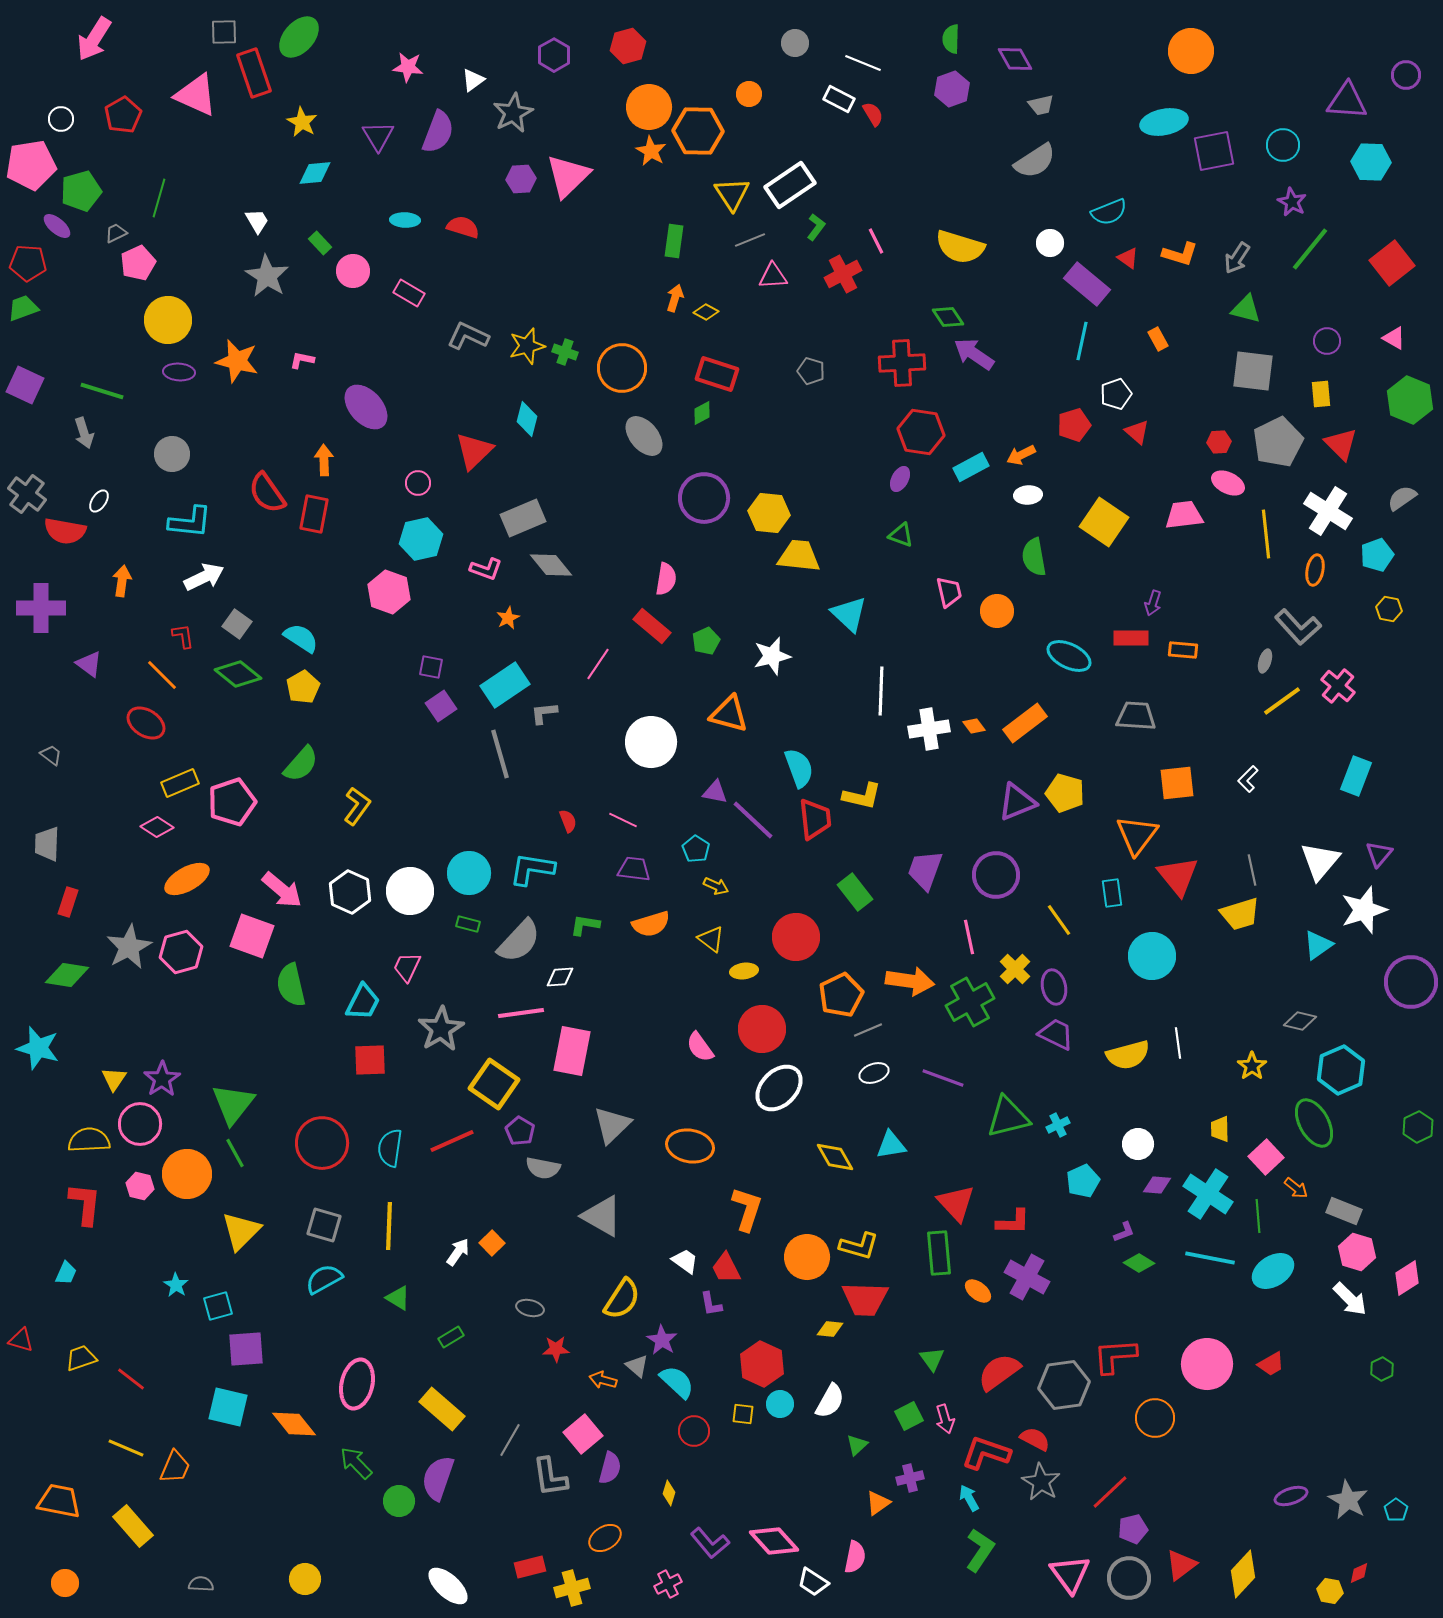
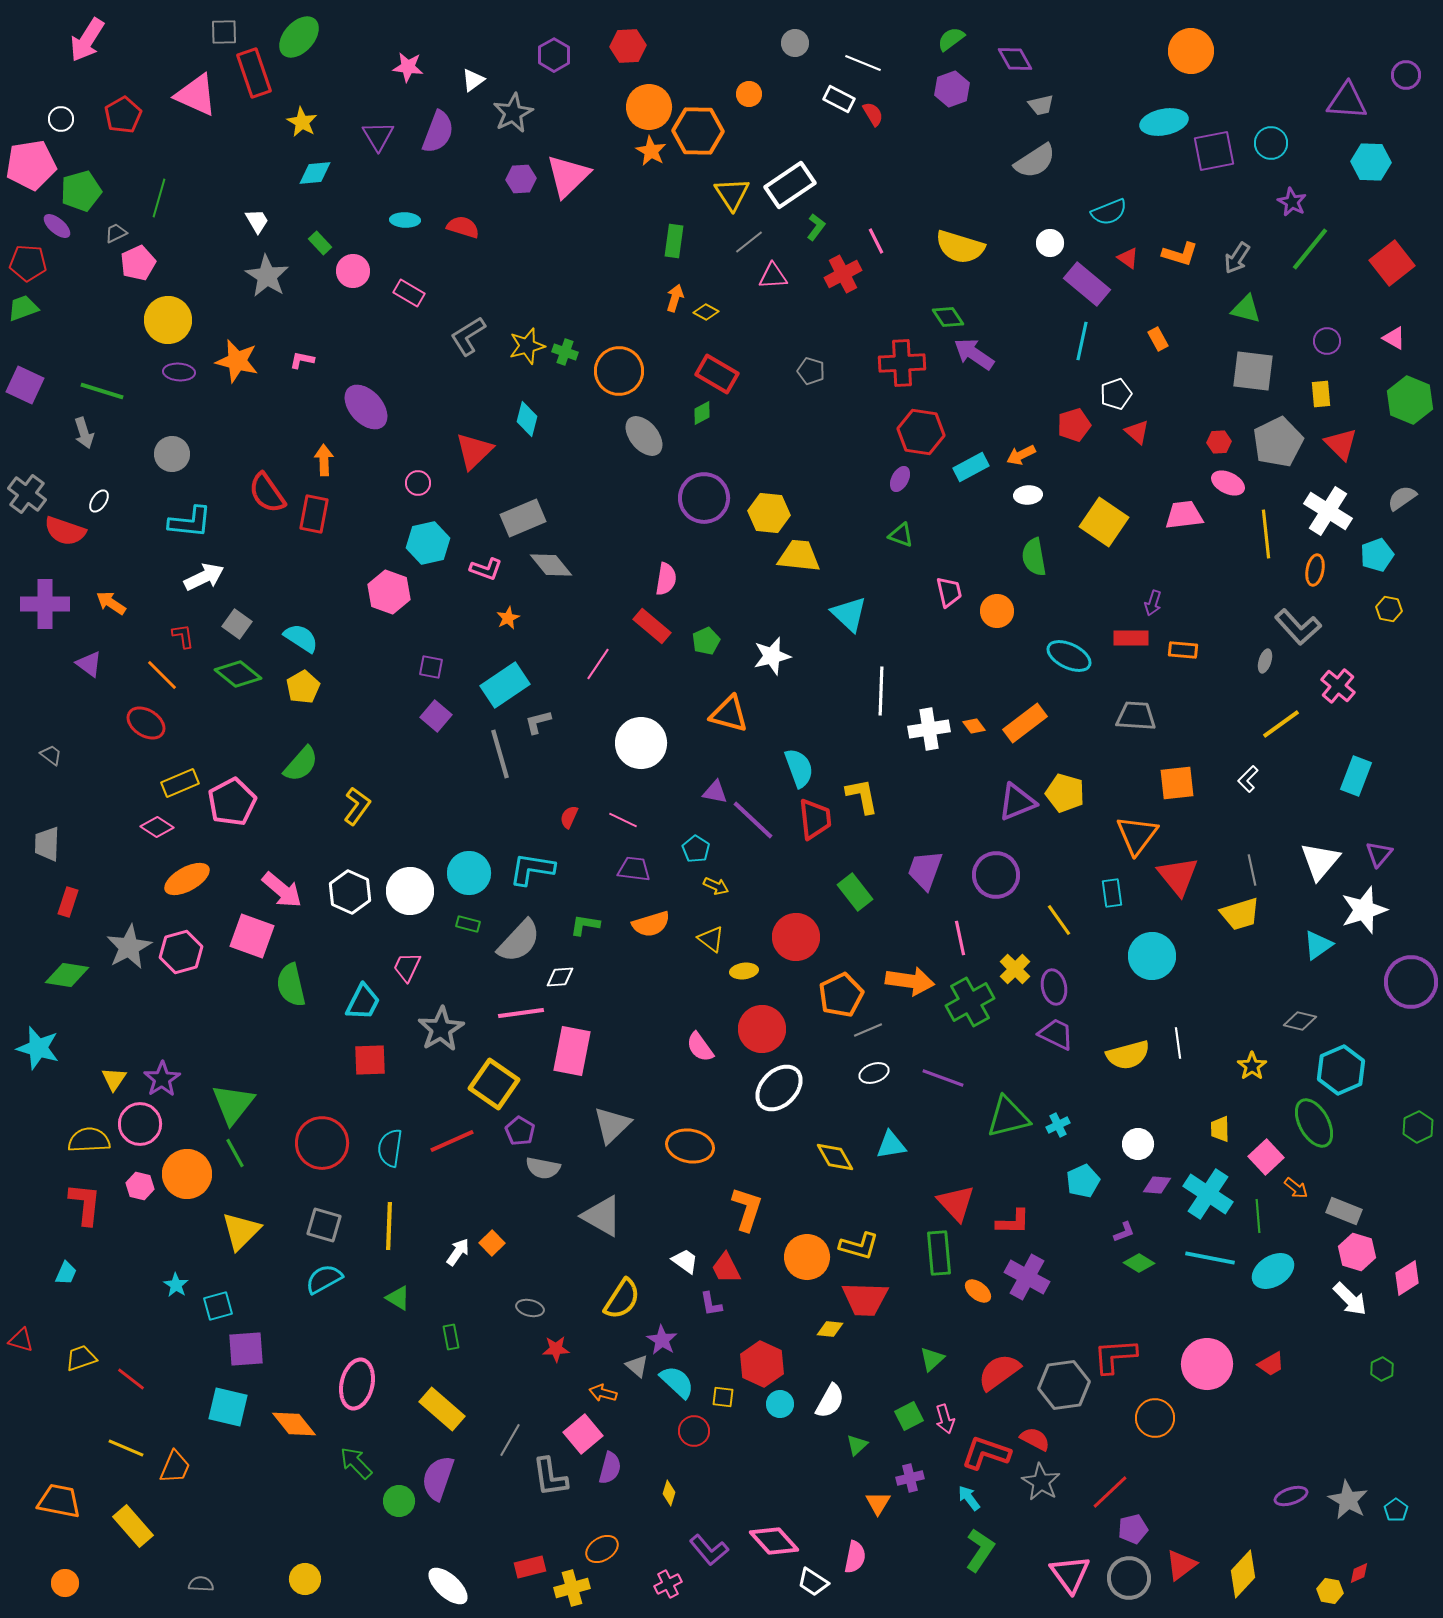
pink arrow at (94, 39): moved 7 px left, 1 px down
green semicircle at (951, 39): rotated 52 degrees clockwise
red hexagon at (628, 46): rotated 12 degrees clockwise
cyan circle at (1283, 145): moved 12 px left, 2 px up
gray line at (750, 240): moved 1 px left, 2 px down; rotated 16 degrees counterclockwise
gray L-shape at (468, 336): rotated 57 degrees counterclockwise
orange circle at (622, 368): moved 3 px left, 3 px down
red rectangle at (717, 374): rotated 12 degrees clockwise
red semicircle at (65, 531): rotated 9 degrees clockwise
cyan hexagon at (421, 539): moved 7 px right, 4 px down
orange arrow at (122, 581): moved 11 px left, 22 px down; rotated 64 degrees counterclockwise
purple cross at (41, 608): moved 4 px right, 4 px up
yellow line at (1282, 701): moved 1 px left, 23 px down
purple square at (441, 706): moved 5 px left, 10 px down; rotated 16 degrees counterclockwise
gray L-shape at (544, 713): moved 6 px left, 9 px down; rotated 8 degrees counterclockwise
white circle at (651, 742): moved 10 px left, 1 px down
yellow L-shape at (862, 796): rotated 114 degrees counterclockwise
pink pentagon at (232, 802): rotated 9 degrees counterclockwise
red semicircle at (568, 821): moved 1 px right, 4 px up; rotated 135 degrees counterclockwise
pink line at (969, 937): moved 9 px left, 1 px down
green rectangle at (451, 1337): rotated 70 degrees counterclockwise
green triangle at (932, 1359): rotated 24 degrees clockwise
orange arrow at (603, 1380): moved 13 px down
yellow square at (743, 1414): moved 20 px left, 17 px up
cyan arrow at (969, 1498): rotated 8 degrees counterclockwise
orange triangle at (878, 1503): rotated 24 degrees counterclockwise
orange ellipse at (605, 1538): moved 3 px left, 11 px down
purple L-shape at (710, 1543): moved 1 px left, 7 px down
